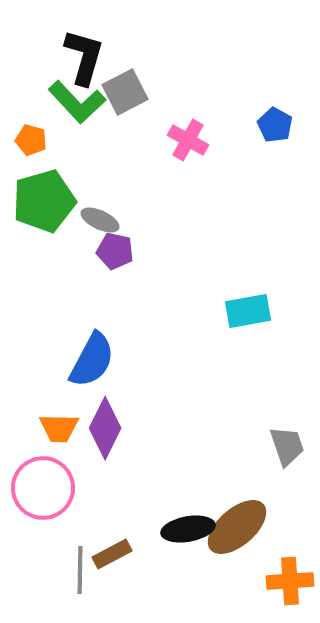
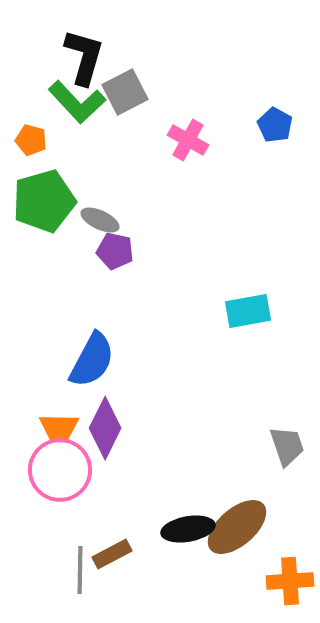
pink circle: moved 17 px right, 18 px up
